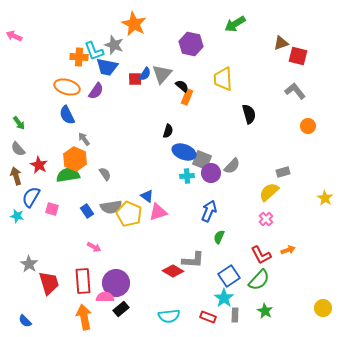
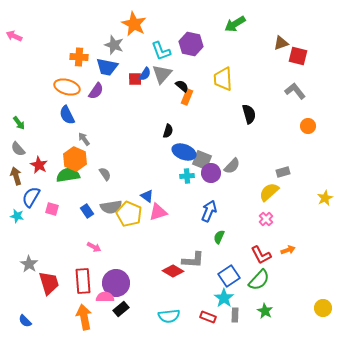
cyan L-shape at (94, 51): moved 67 px right
yellow star at (325, 198): rotated 14 degrees clockwise
